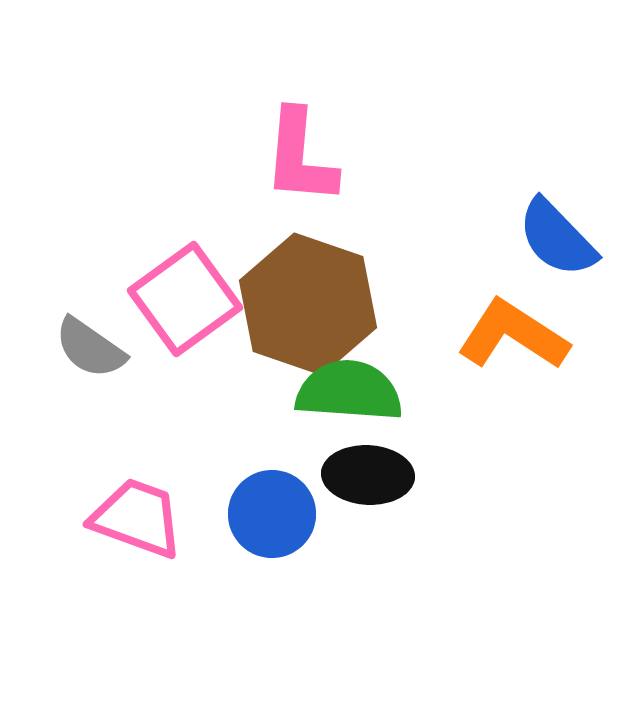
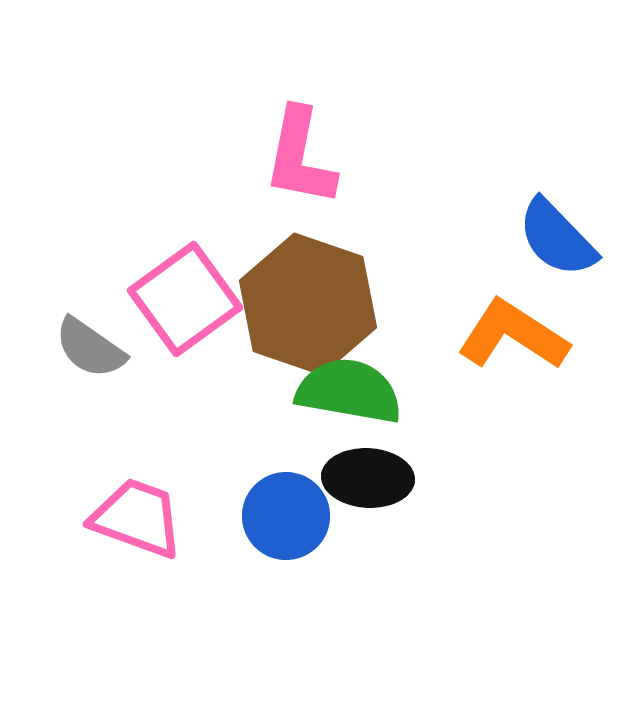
pink L-shape: rotated 6 degrees clockwise
green semicircle: rotated 6 degrees clockwise
black ellipse: moved 3 px down
blue circle: moved 14 px right, 2 px down
